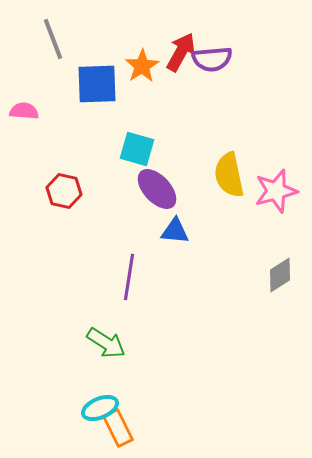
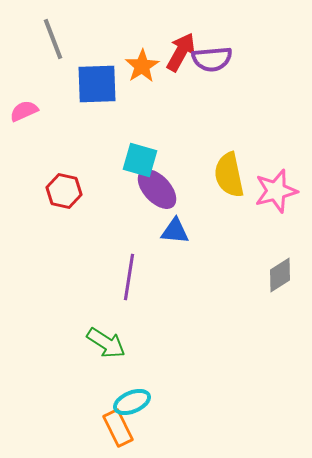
pink semicircle: rotated 28 degrees counterclockwise
cyan square: moved 3 px right, 11 px down
cyan ellipse: moved 32 px right, 6 px up
